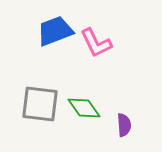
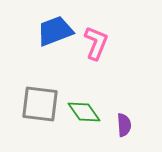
pink L-shape: rotated 132 degrees counterclockwise
green diamond: moved 4 px down
